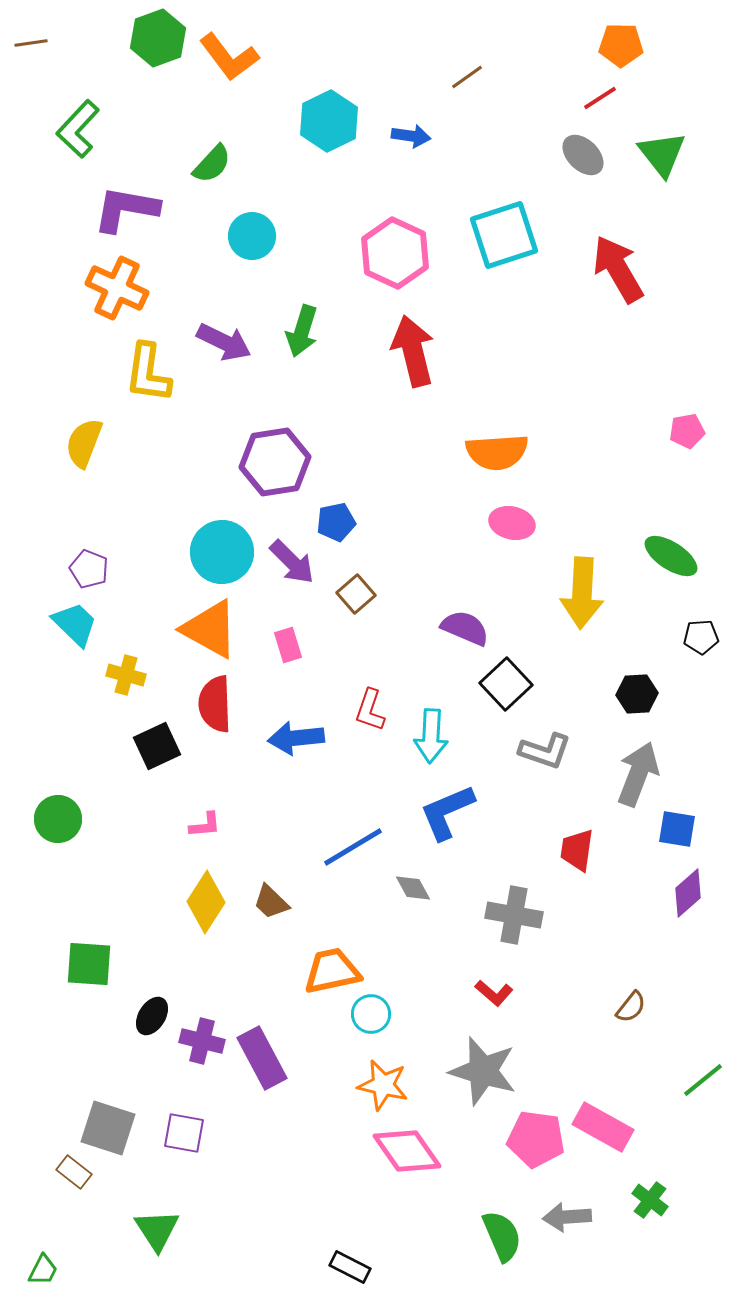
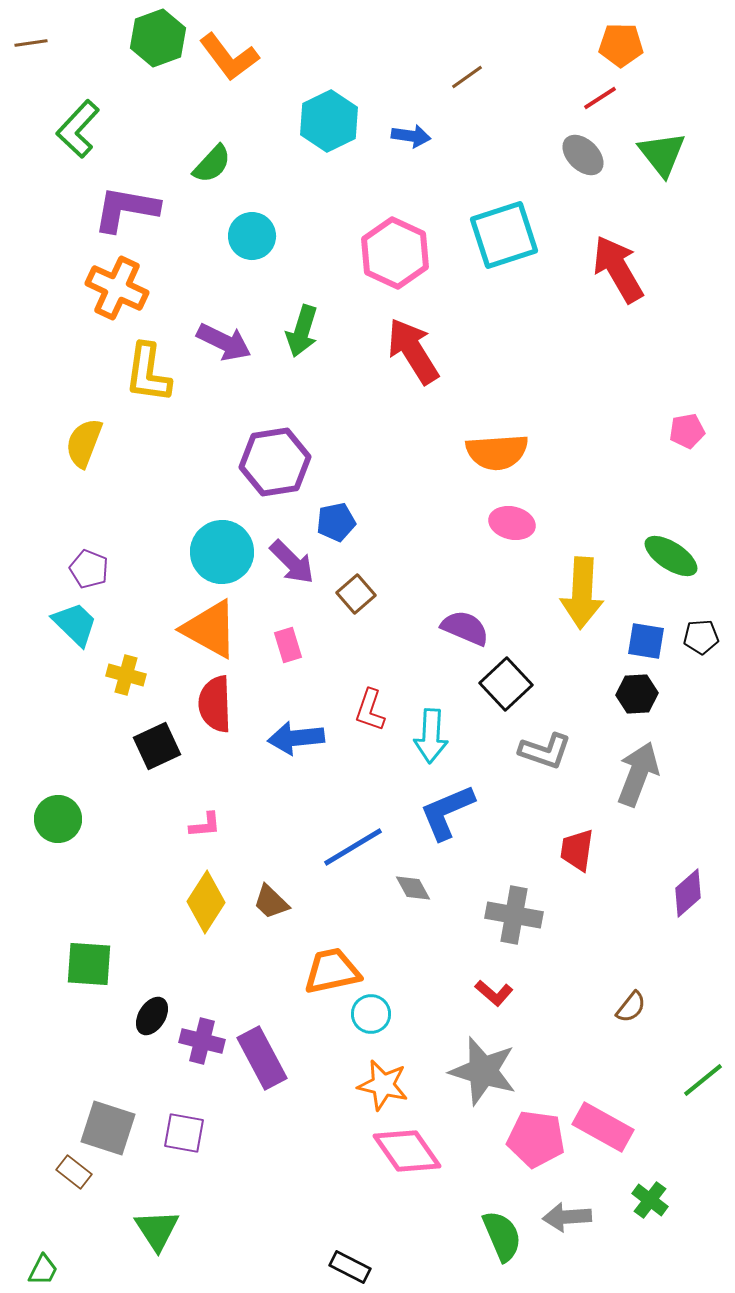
red arrow at (413, 351): rotated 18 degrees counterclockwise
blue square at (677, 829): moved 31 px left, 188 px up
